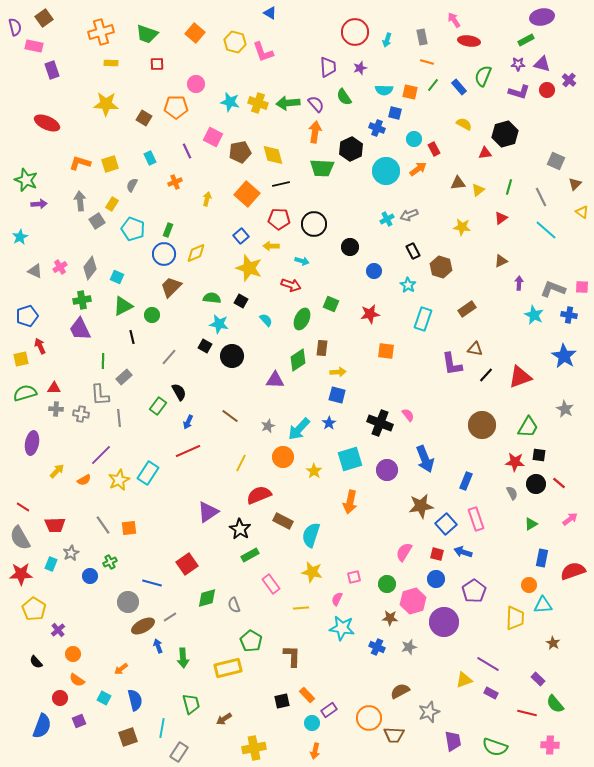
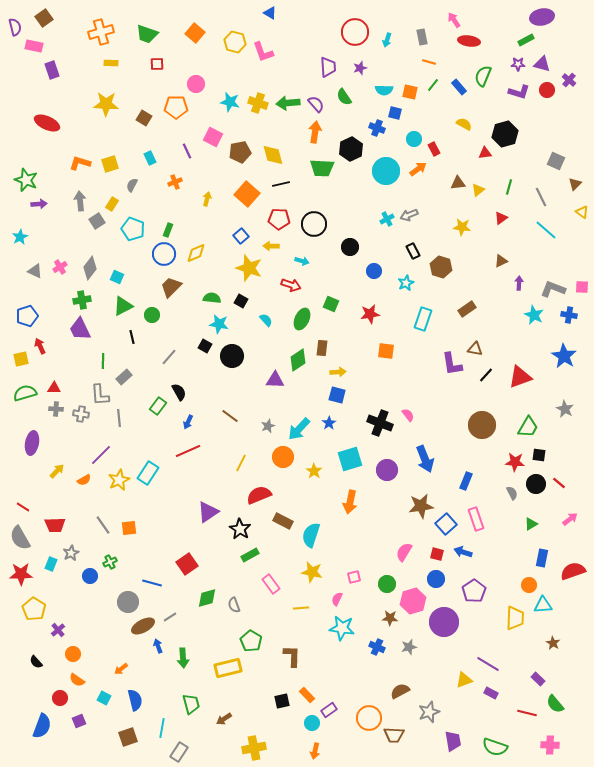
orange line at (427, 62): moved 2 px right
cyan star at (408, 285): moved 2 px left, 2 px up; rotated 14 degrees clockwise
